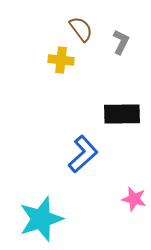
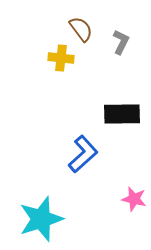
yellow cross: moved 2 px up
